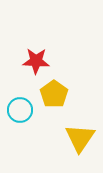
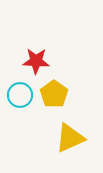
cyan circle: moved 15 px up
yellow triangle: moved 10 px left; rotated 32 degrees clockwise
